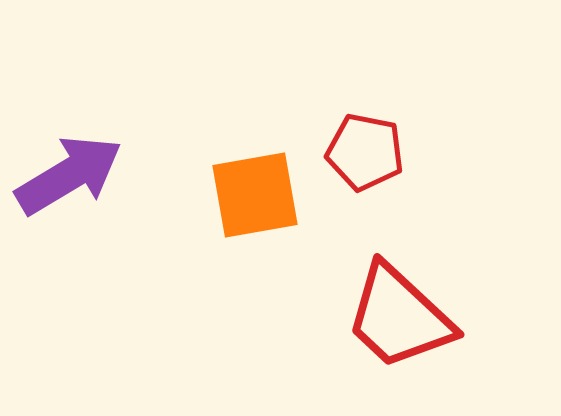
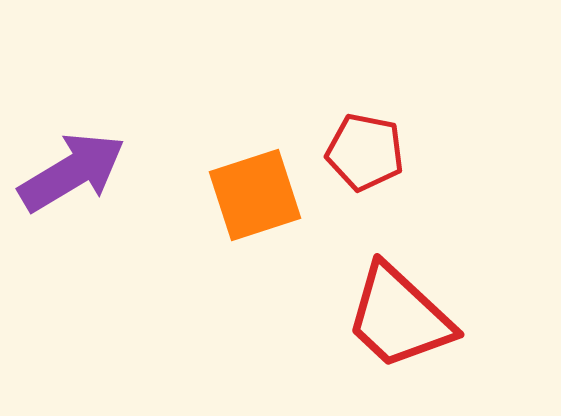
purple arrow: moved 3 px right, 3 px up
orange square: rotated 8 degrees counterclockwise
